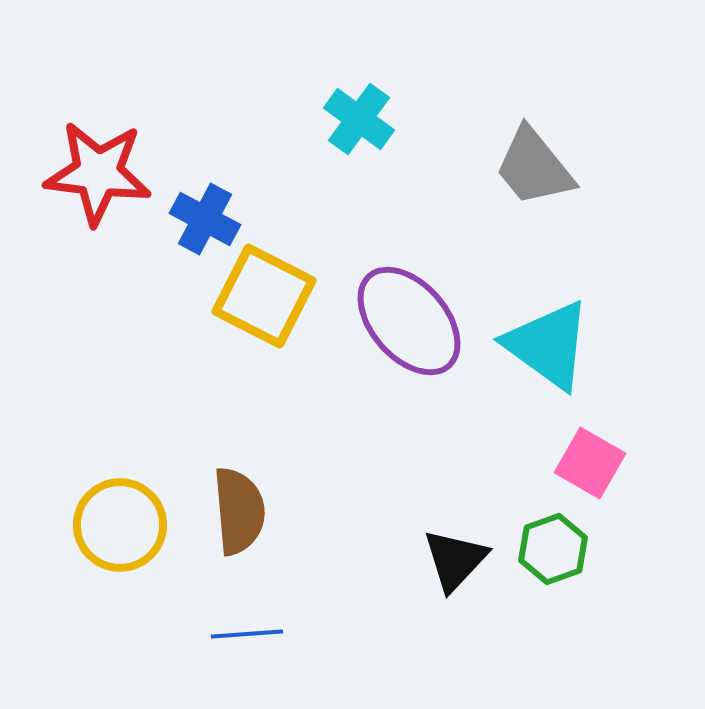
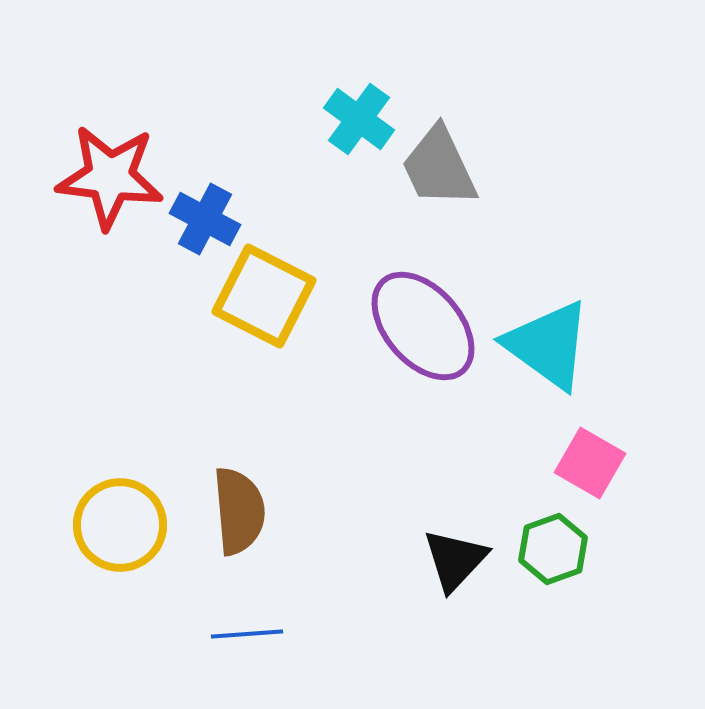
gray trapezoid: moved 95 px left; rotated 14 degrees clockwise
red star: moved 12 px right, 4 px down
purple ellipse: moved 14 px right, 5 px down
